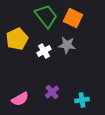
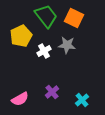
orange square: moved 1 px right
yellow pentagon: moved 4 px right, 3 px up
cyan cross: rotated 32 degrees counterclockwise
